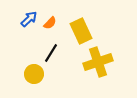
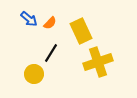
blue arrow: rotated 84 degrees clockwise
